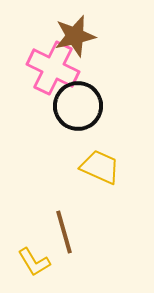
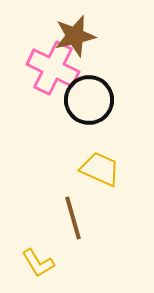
black circle: moved 11 px right, 6 px up
yellow trapezoid: moved 2 px down
brown line: moved 9 px right, 14 px up
yellow L-shape: moved 4 px right, 1 px down
